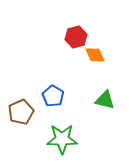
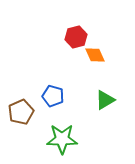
blue pentagon: rotated 15 degrees counterclockwise
green triangle: rotated 45 degrees counterclockwise
